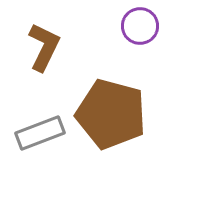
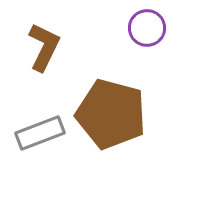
purple circle: moved 7 px right, 2 px down
